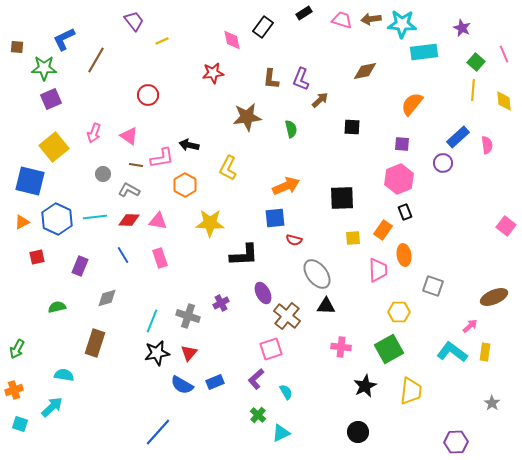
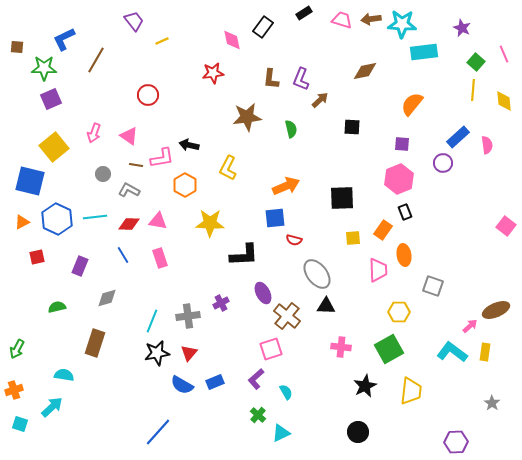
red diamond at (129, 220): moved 4 px down
brown ellipse at (494, 297): moved 2 px right, 13 px down
gray cross at (188, 316): rotated 25 degrees counterclockwise
